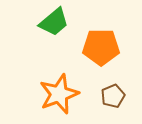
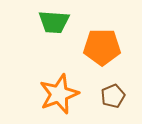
green trapezoid: rotated 44 degrees clockwise
orange pentagon: moved 1 px right
